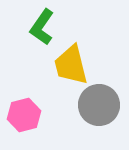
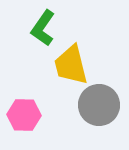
green L-shape: moved 1 px right, 1 px down
pink hexagon: rotated 16 degrees clockwise
